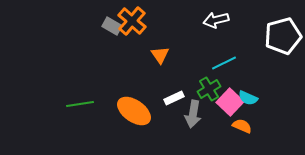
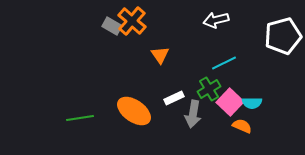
cyan semicircle: moved 4 px right, 5 px down; rotated 24 degrees counterclockwise
green line: moved 14 px down
